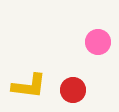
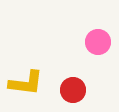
yellow L-shape: moved 3 px left, 3 px up
